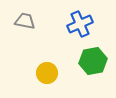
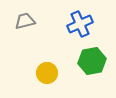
gray trapezoid: rotated 25 degrees counterclockwise
green hexagon: moved 1 px left
